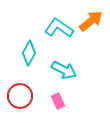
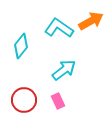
orange arrow: rotated 10 degrees clockwise
cyan diamond: moved 8 px left, 7 px up; rotated 10 degrees clockwise
cyan arrow: rotated 65 degrees counterclockwise
red circle: moved 4 px right, 4 px down
